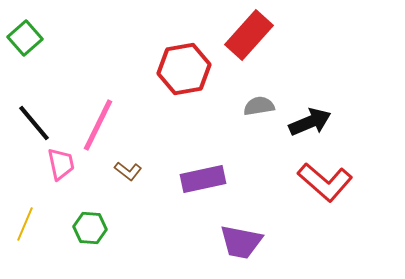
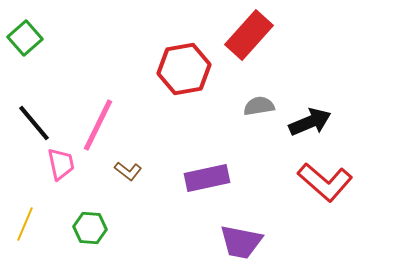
purple rectangle: moved 4 px right, 1 px up
